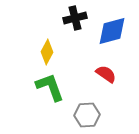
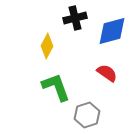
yellow diamond: moved 6 px up
red semicircle: moved 1 px right, 1 px up
green L-shape: moved 6 px right
gray hexagon: rotated 15 degrees counterclockwise
